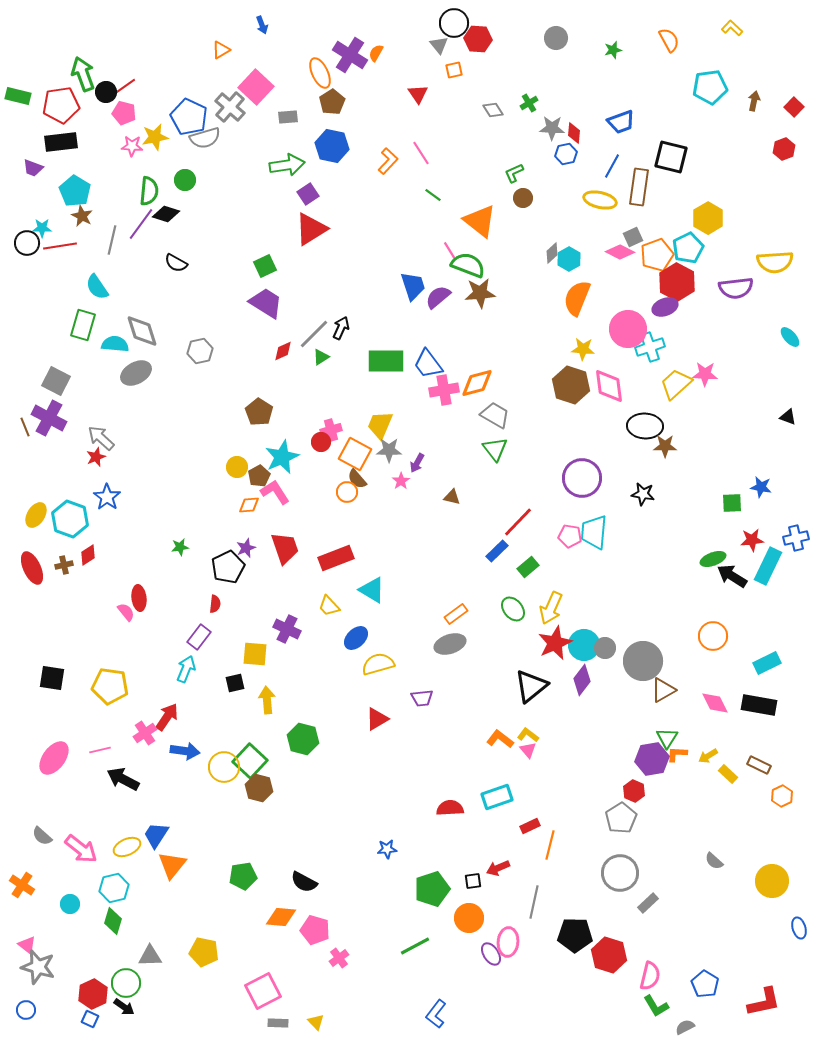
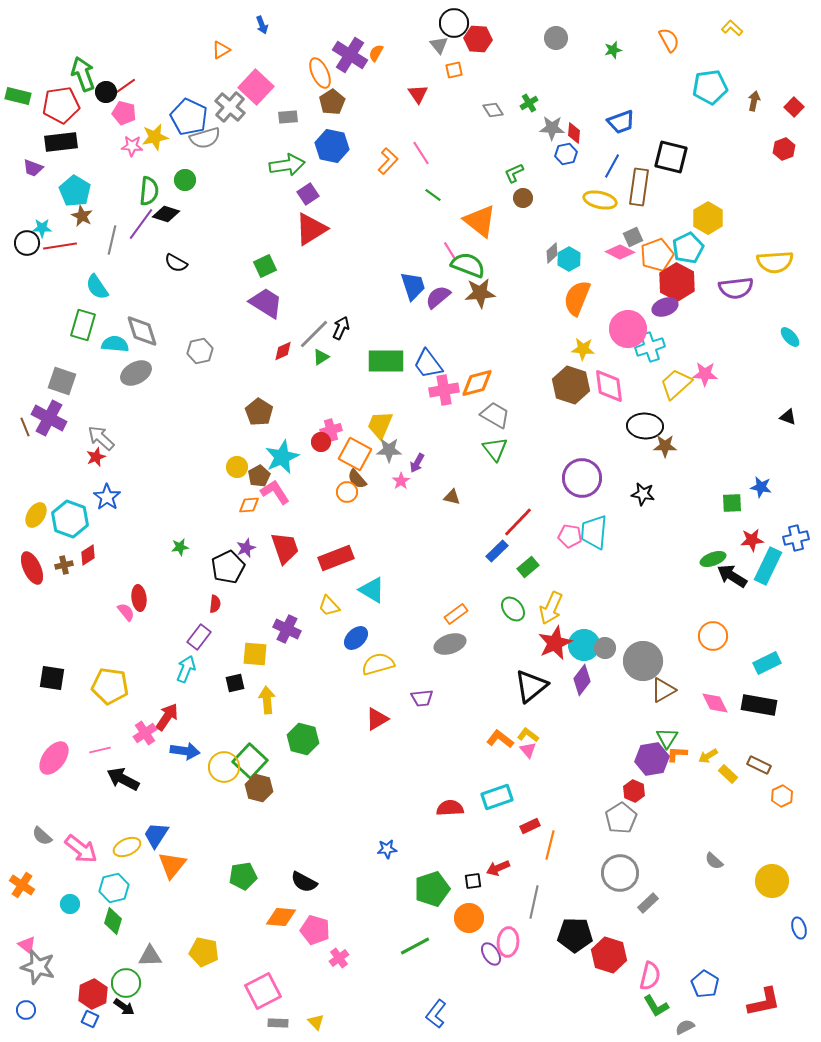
gray square at (56, 381): moved 6 px right; rotated 8 degrees counterclockwise
